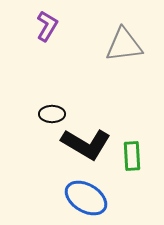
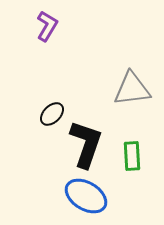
gray triangle: moved 8 px right, 44 px down
black ellipse: rotated 45 degrees counterclockwise
black L-shape: rotated 102 degrees counterclockwise
blue ellipse: moved 2 px up
